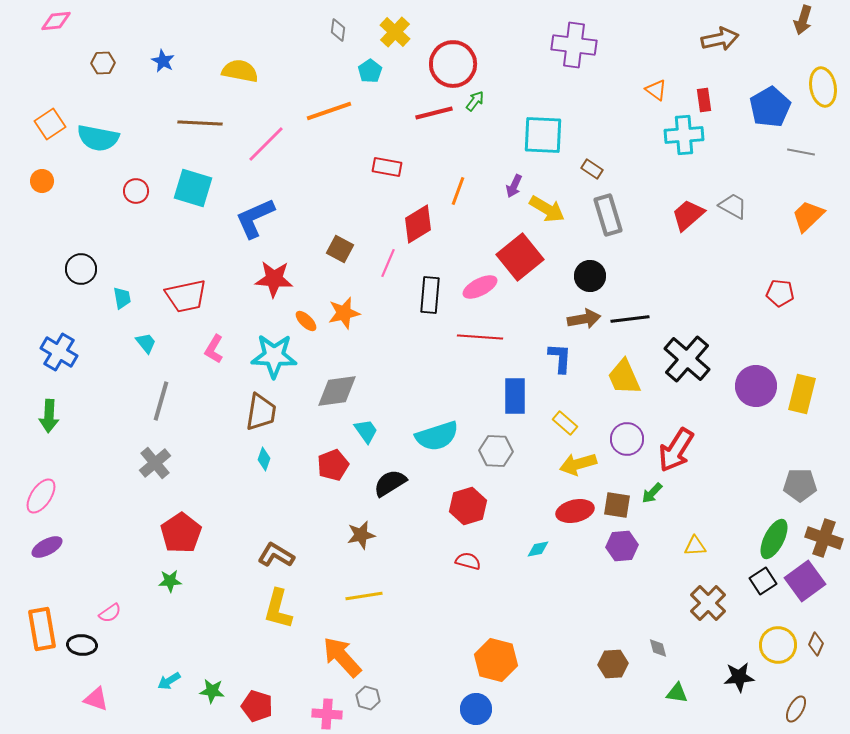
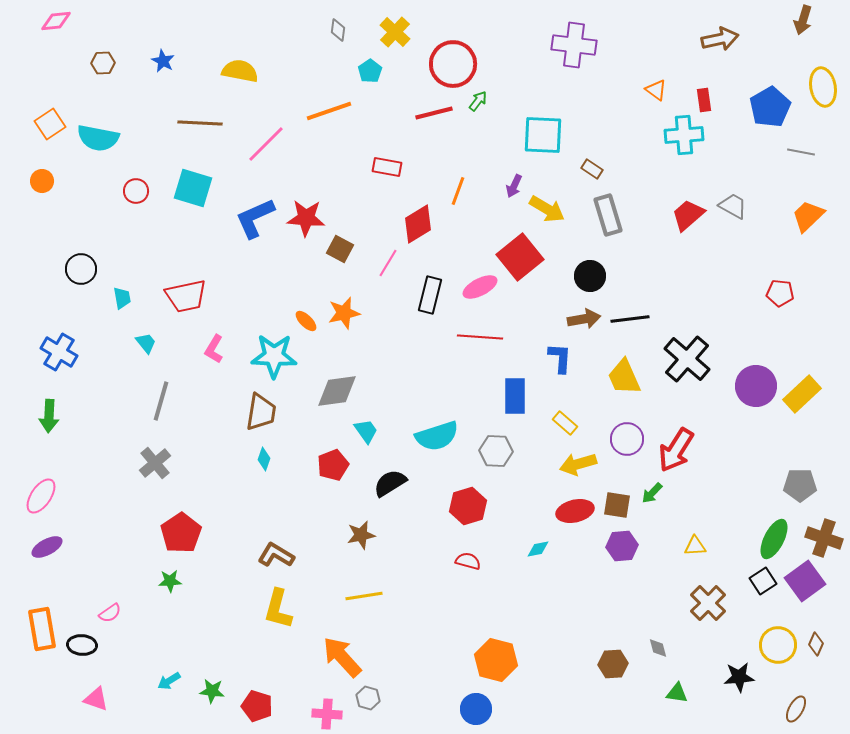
green arrow at (475, 101): moved 3 px right
pink line at (388, 263): rotated 8 degrees clockwise
red star at (274, 279): moved 32 px right, 61 px up
black rectangle at (430, 295): rotated 9 degrees clockwise
yellow rectangle at (802, 394): rotated 33 degrees clockwise
